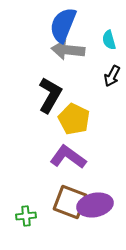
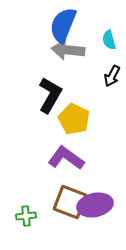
purple L-shape: moved 2 px left, 1 px down
